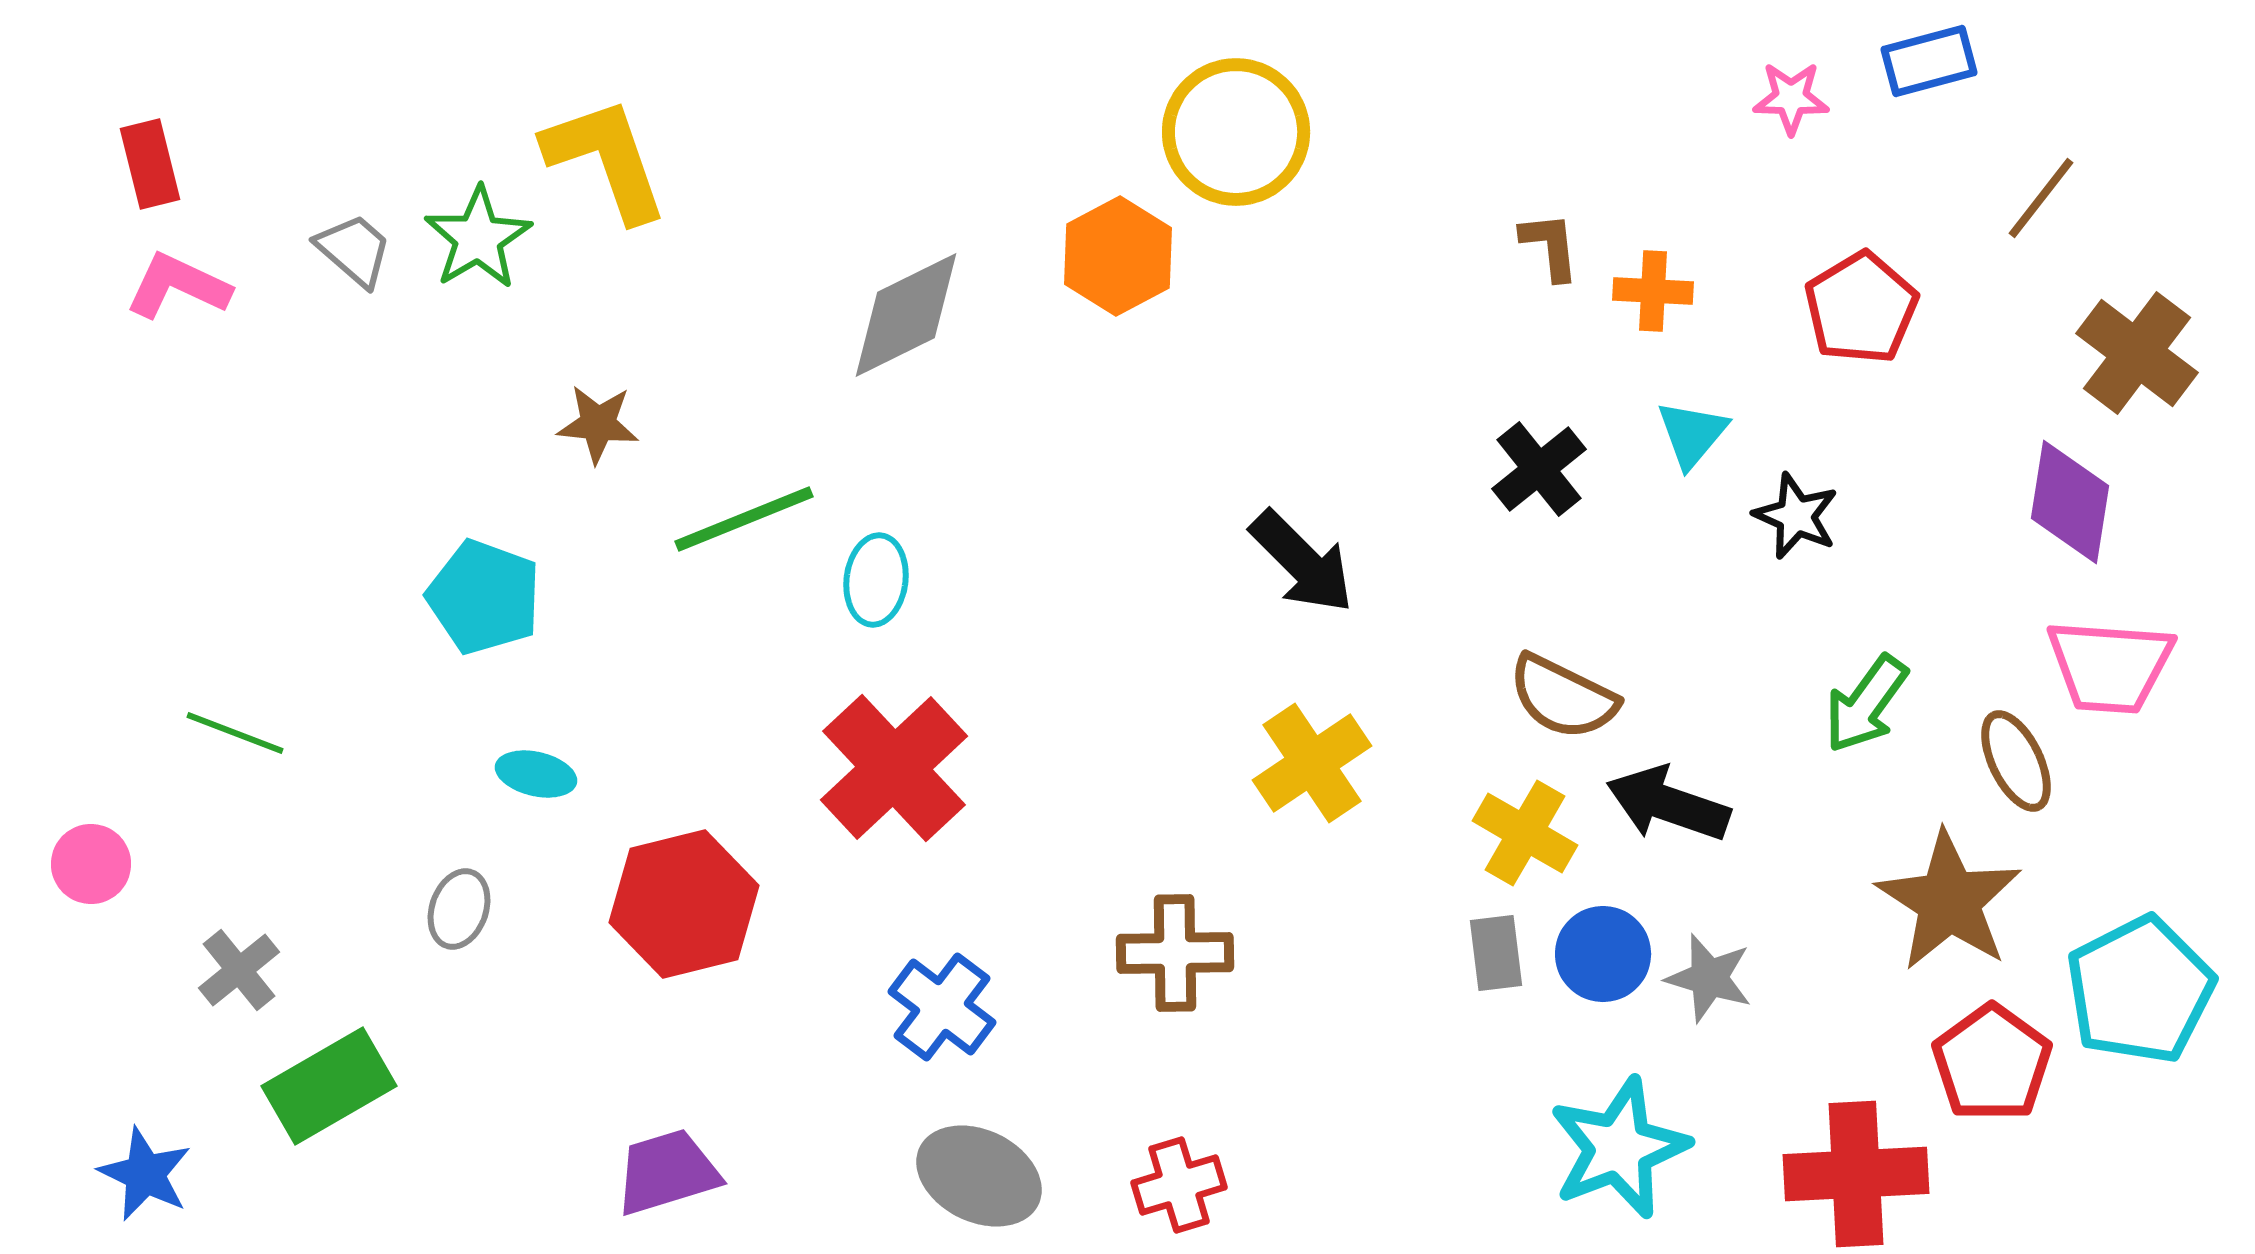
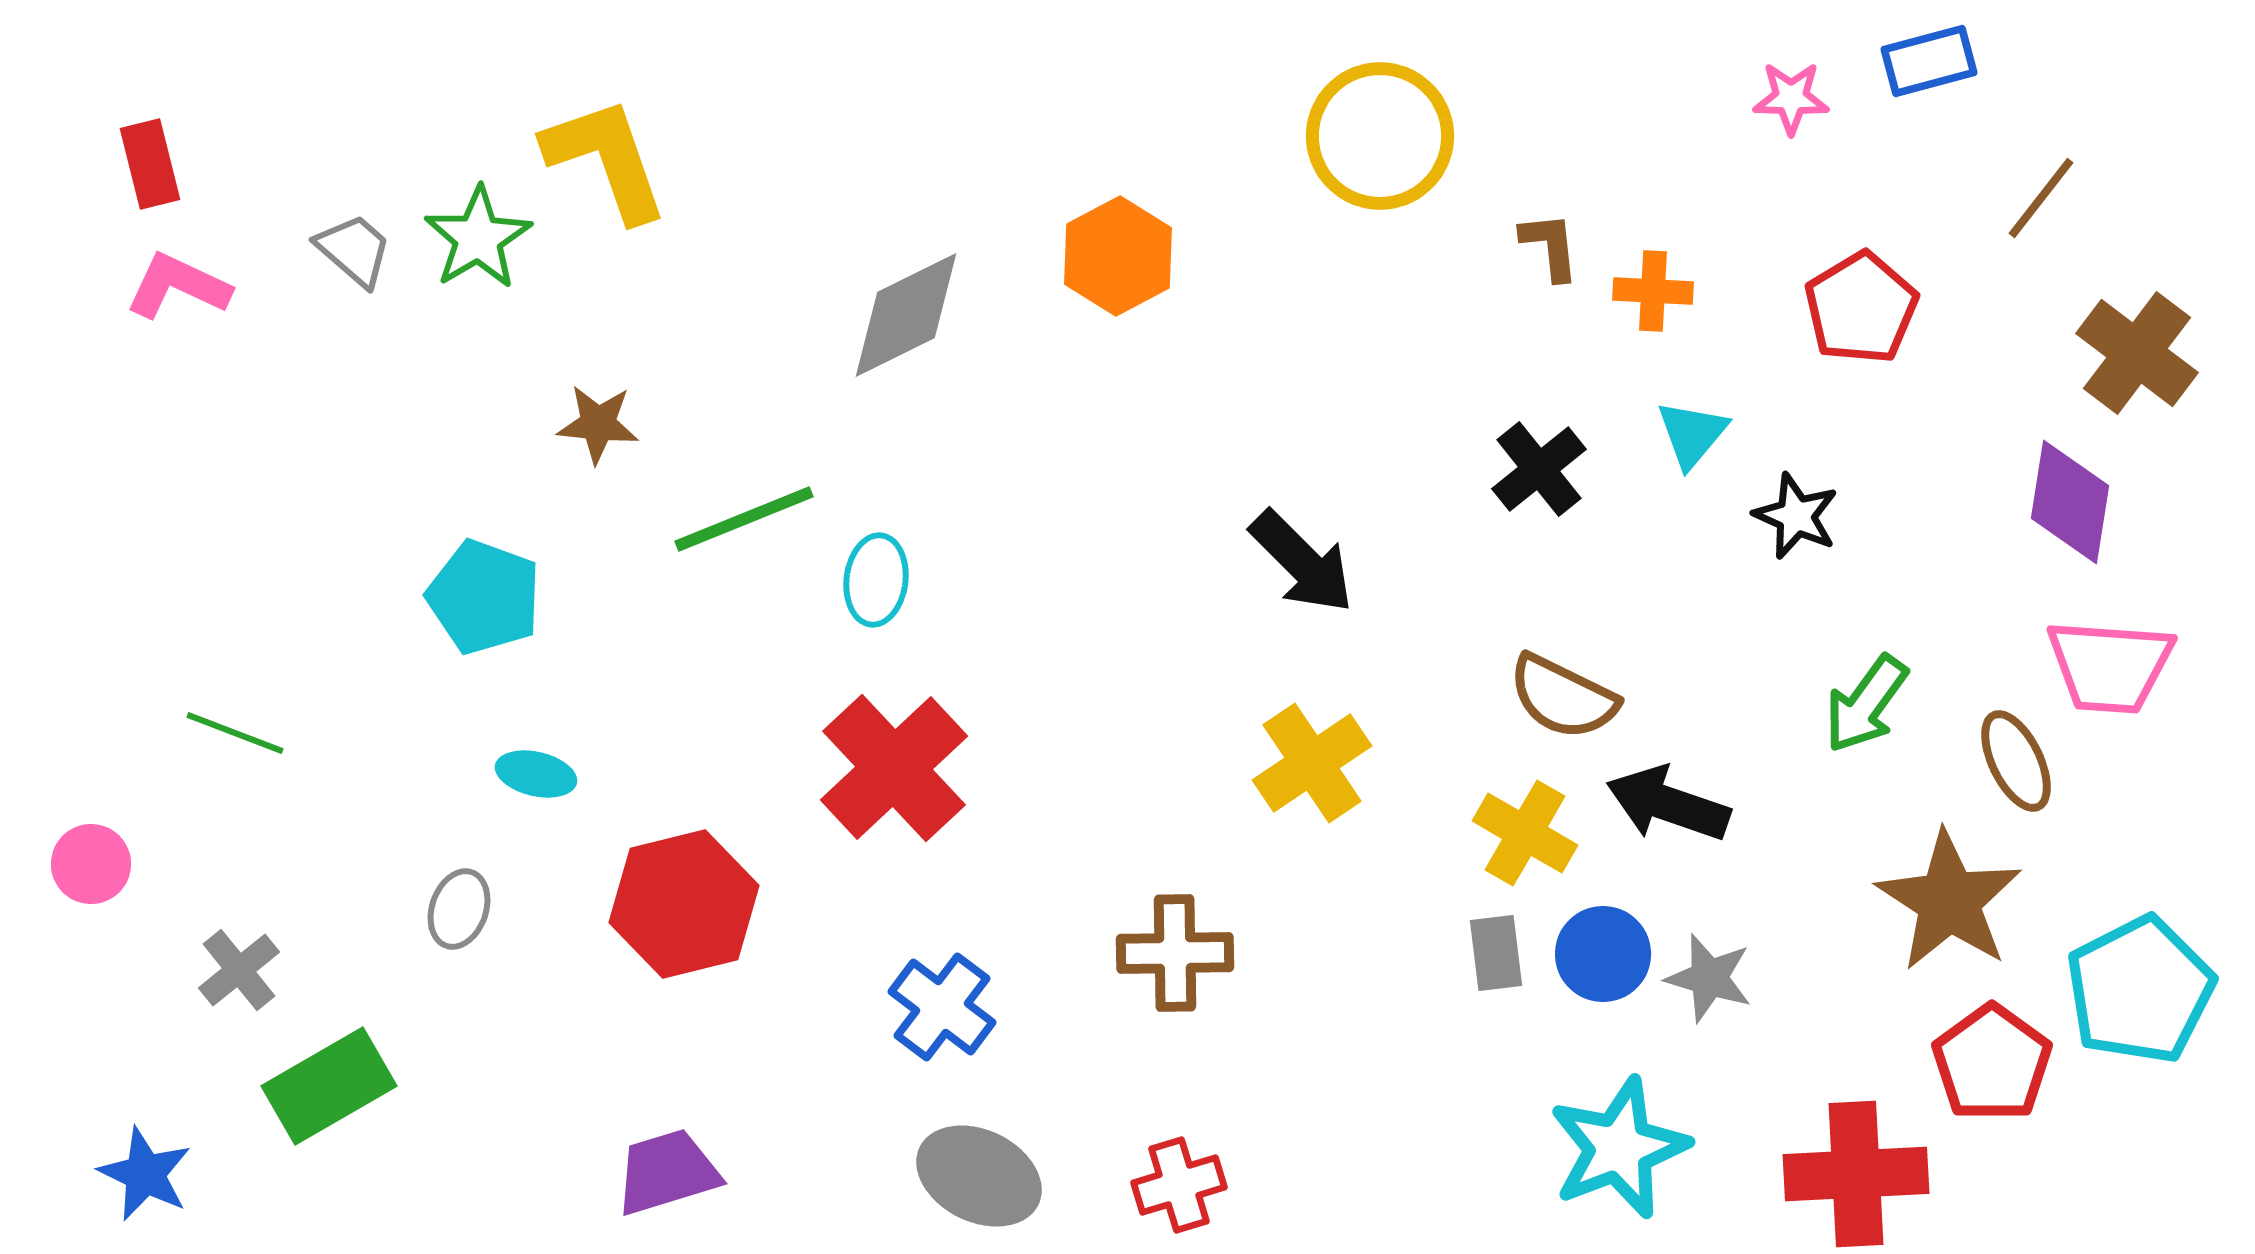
yellow circle at (1236, 132): moved 144 px right, 4 px down
